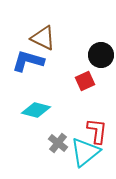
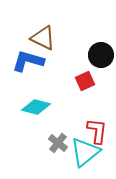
cyan diamond: moved 3 px up
